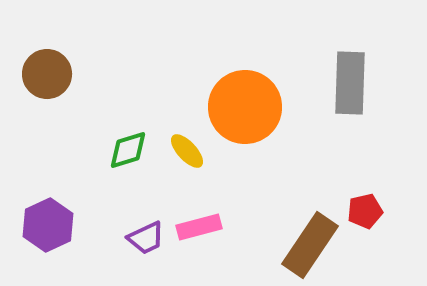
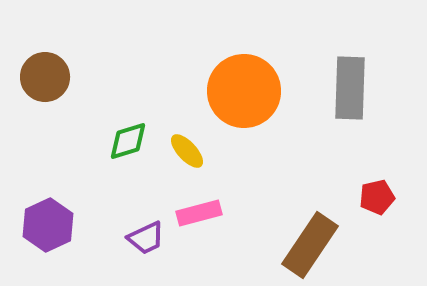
brown circle: moved 2 px left, 3 px down
gray rectangle: moved 5 px down
orange circle: moved 1 px left, 16 px up
green diamond: moved 9 px up
red pentagon: moved 12 px right, 14 px up
pink rectangle: moved 14 px up
